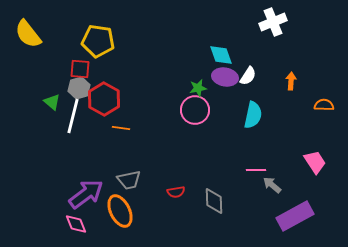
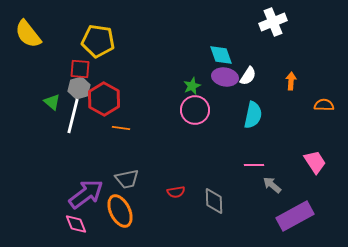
green star: moved 6 px left, 2 px up; rotated 12 degrees counterclockwise
pink line: moved 2 px left, 5 px up
gray trapezoid: moved 2 px left, 1 px up
